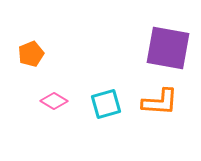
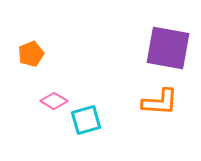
cyan square: moved 20 px left, 16 px down
